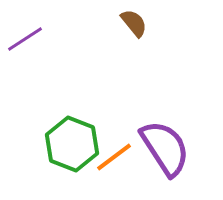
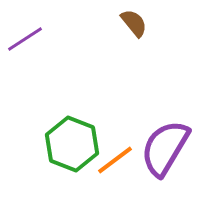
purple semicircle: rotated 116 degrees counterclockwise
orange line: moved 1 px right, 3 px down
